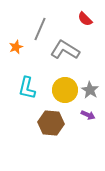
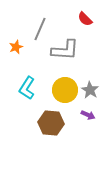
gray L-shape: rotated 152 degrees clockwise
cyan L-shape: rotated 20 degrees clockwise
